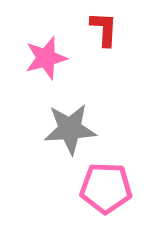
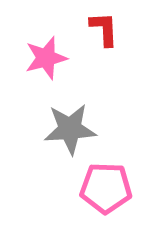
red L-shape: rotated 6 degrees counterclockwise
